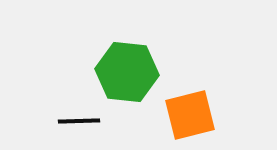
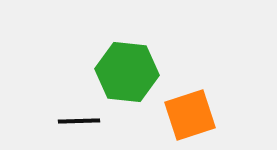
orange square: rotated 4 degrees counterclockwise
